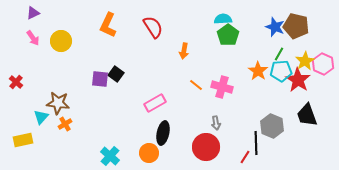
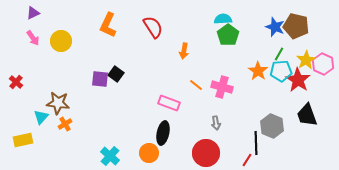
yellow star: moved 1 px right, 1 px up
pink rectangle: moved 14 px right; rotated 50 degrees clockwise
red circle: moved 6 px down
red line: moved 2 px right, 3 px down
